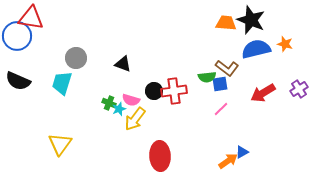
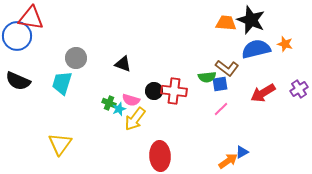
red cross: rotated 15 degrees clockwise
